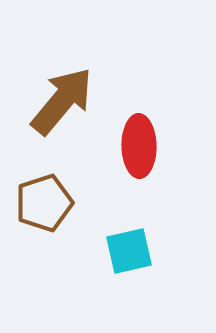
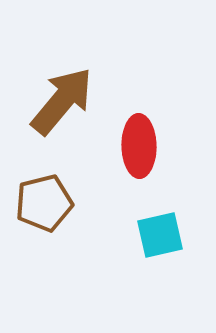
brown pentagon: rotated 4 degrees clockwise
cyan square: moved 31 px right, 16 px up
